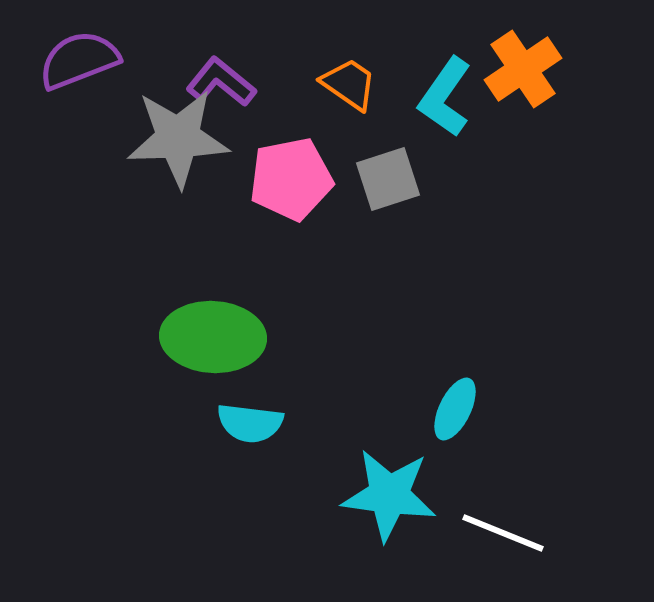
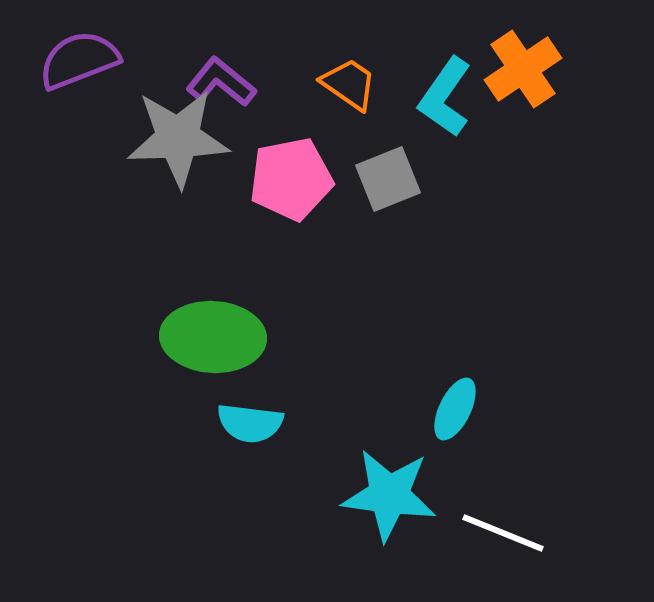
gray square: rotated 4 degrees counterclockwise
